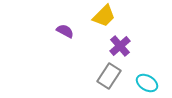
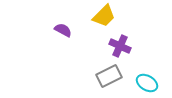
purple semicircle: moved 2 px left, 1 px up
purple cross: rotated 25 degrees counterclockwise
gray rectangle: rotated 30 degrees clockwise
